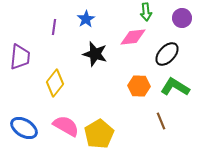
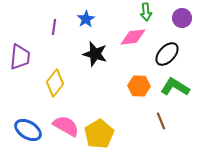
blue ellipse: moved 4 px right, 2 px down
